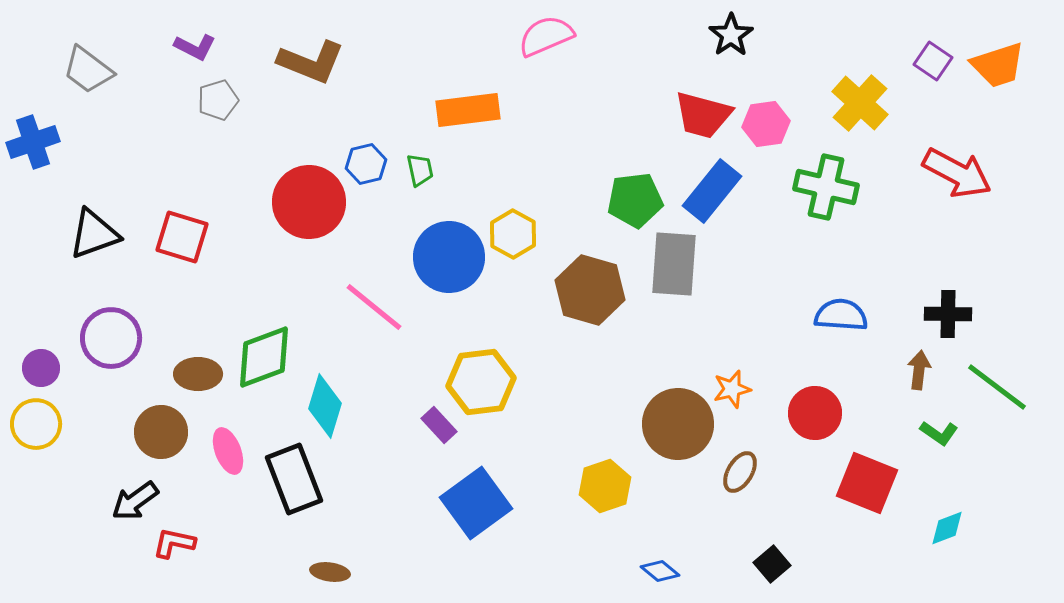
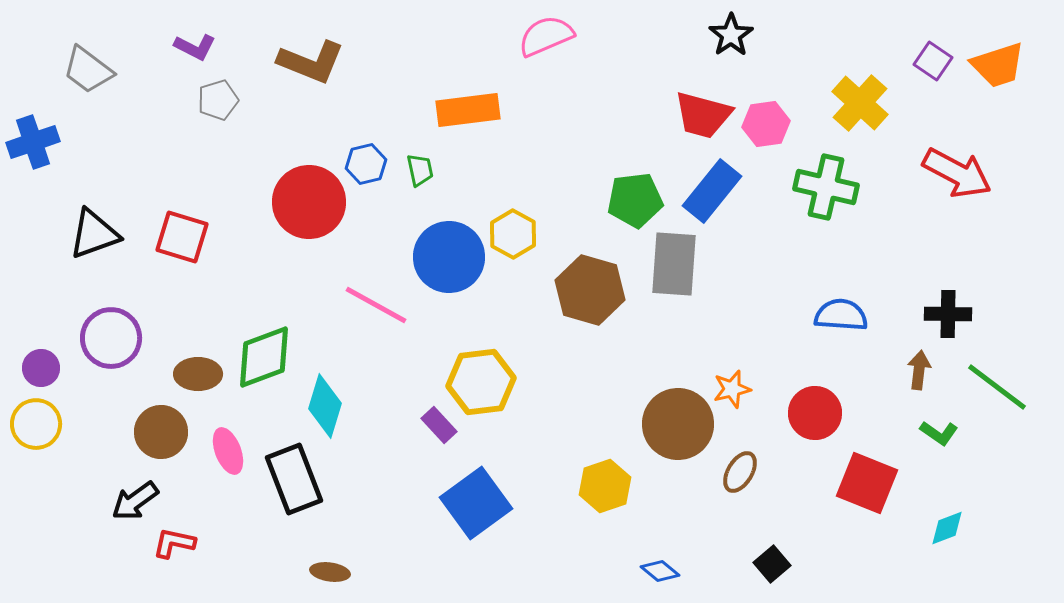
pink line at (374, 307): moved 2 px right, 2 px up; rotated 10 degrees counterclockwise
